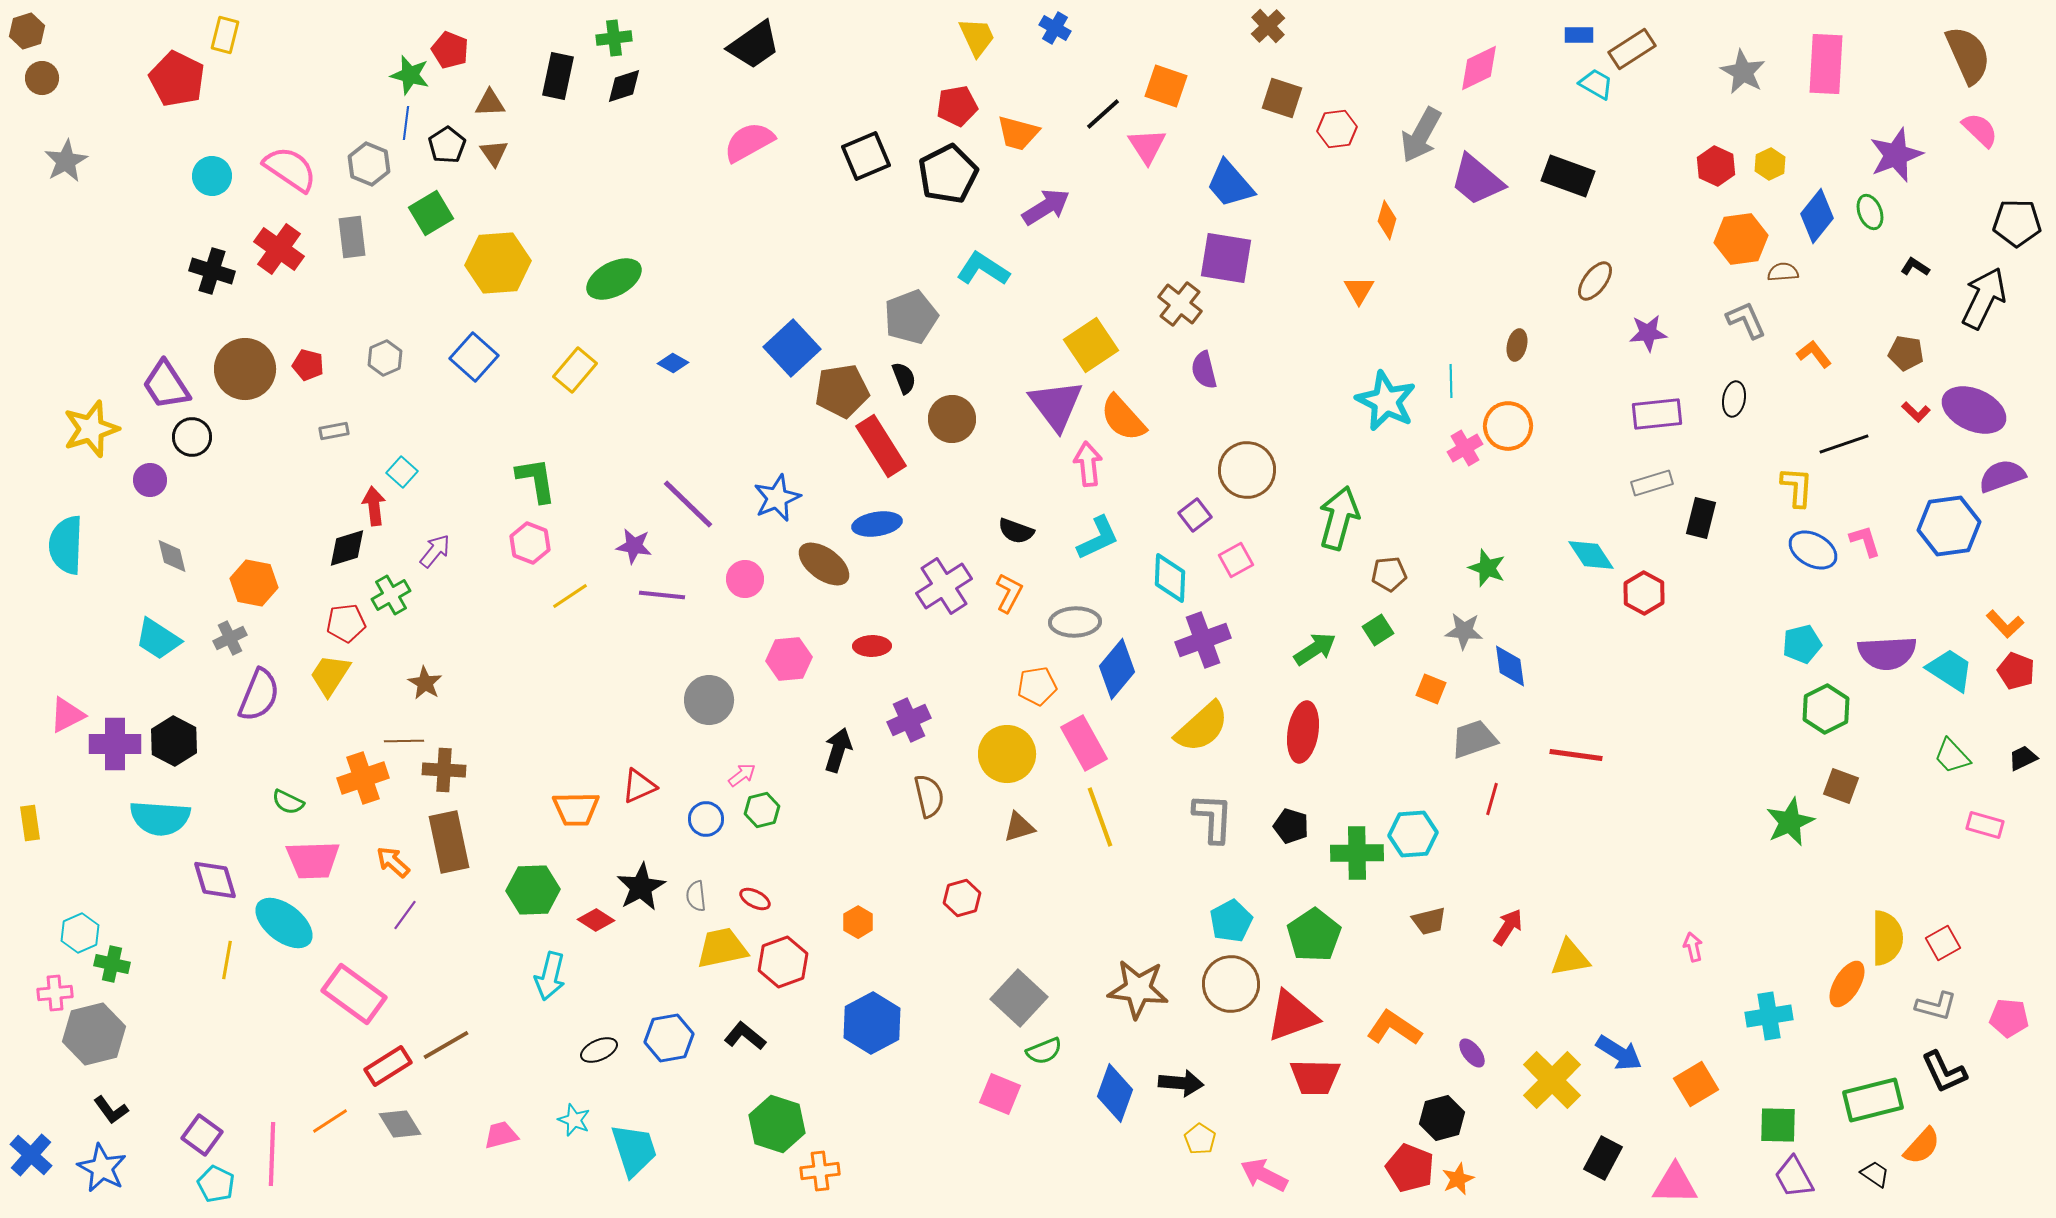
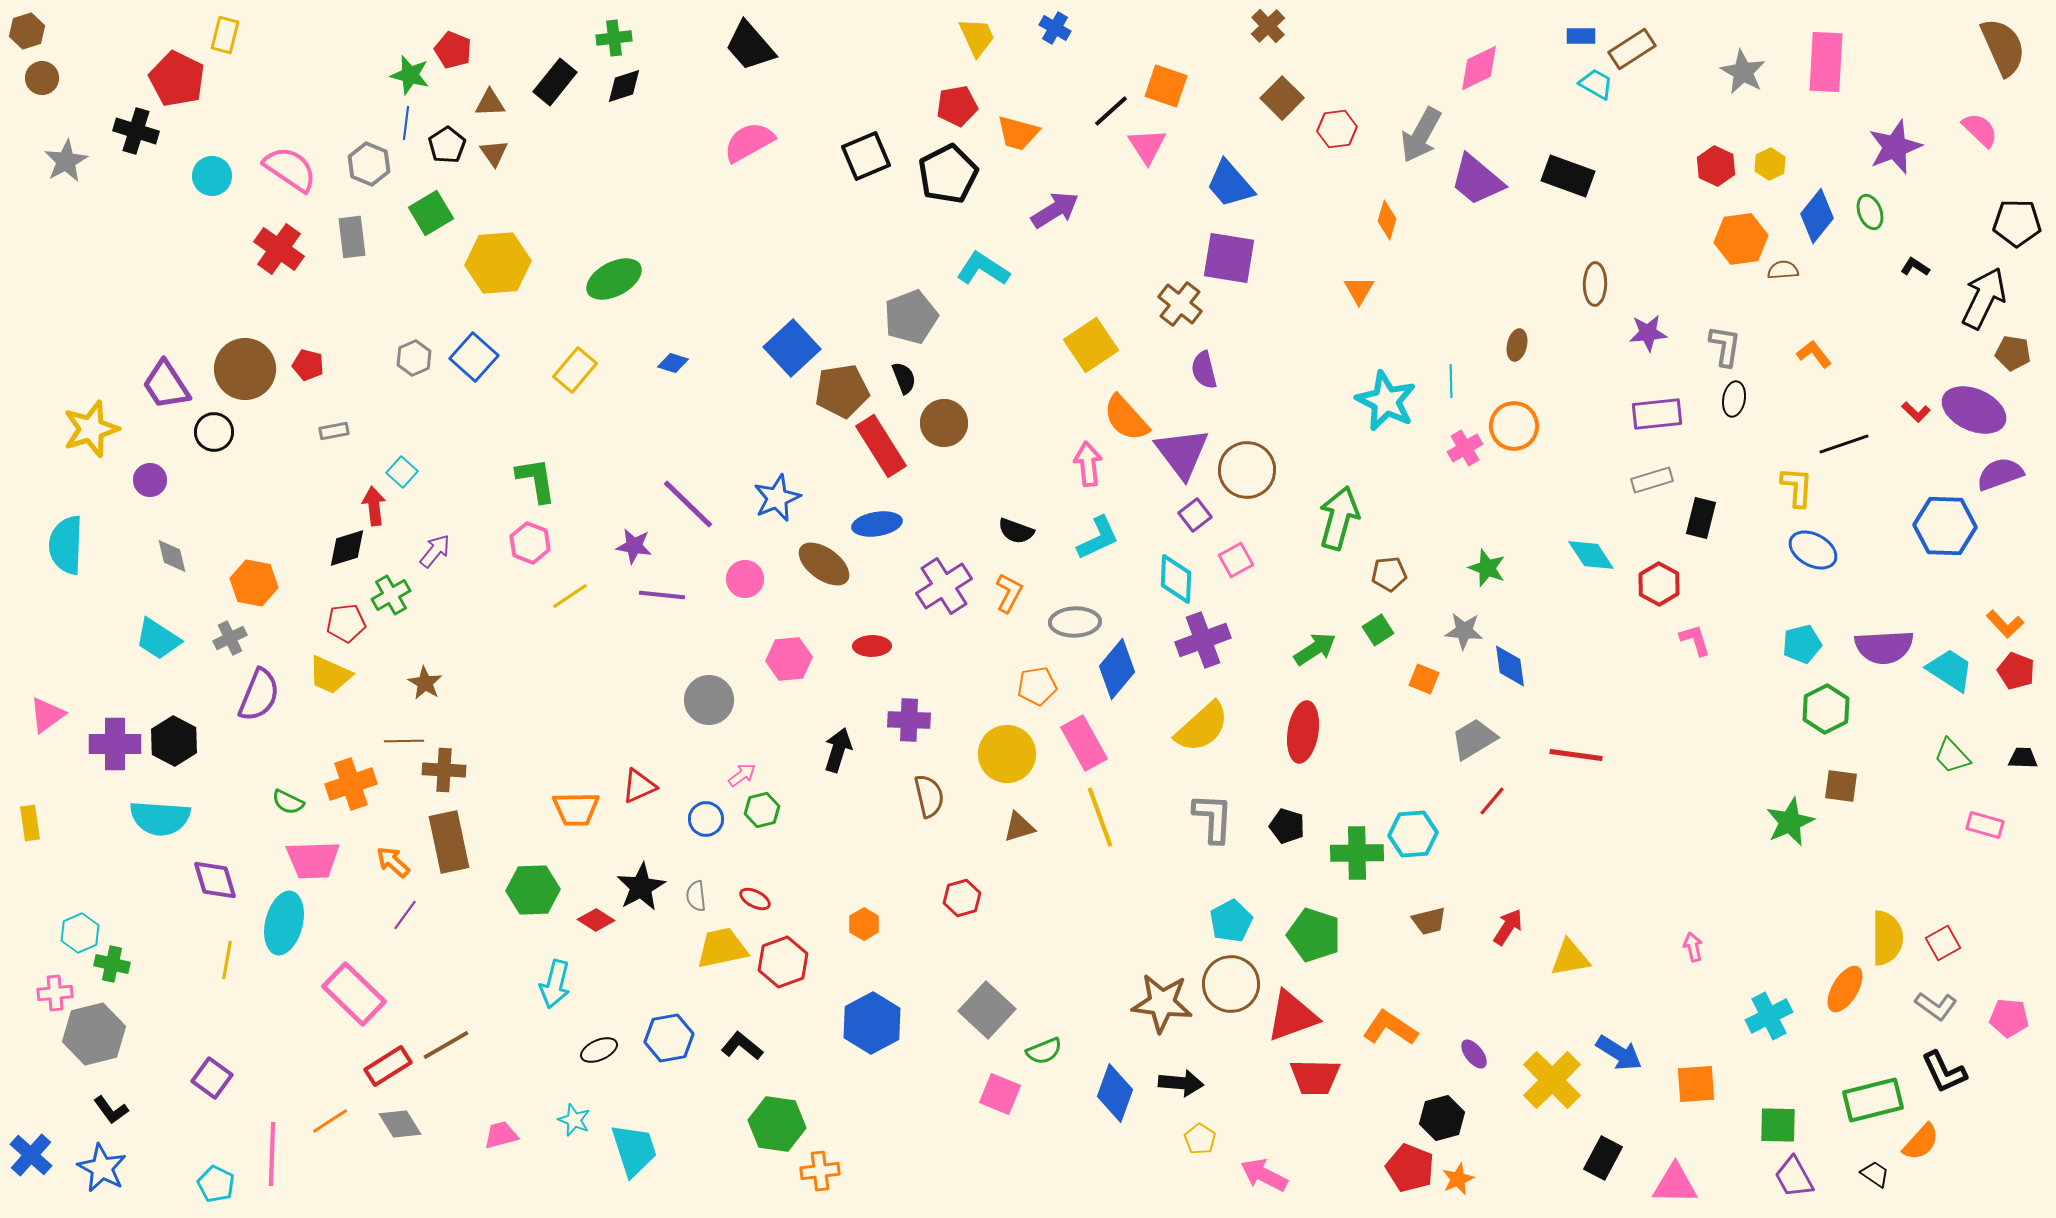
blue rectangle at (1579, 35): moved 2 px right, 1 px down
black trapezoid at (754, 45): moved 4 px left, 1 px down; rotated 84 degrees clockwise
red pentagon at (450, 50): moved 3 px right
brown semicircle at (1968, 55): moved 35 px right, 8 px up
pink rectangle at (1826, 64): moved 2 px up
black rectangle at (558, 76): moved 3 px left, 6 px down; rotated 27 degrees clockwise
brown square at (1282, 98): rotated 27 degrees clockwise
black line at (1103, 114): moved 8 px right, 3 px up
purple star at (1896, 155): moved 1 px left, 8 px up
purple arrow at (1046, 207): moved 9 px right, 3 px down
purple square at (1226, 258): moved 3 px right
black cross at (212, 271): moved 76 px left, 140 px up
brown semicircle at (1783, 272): moved 2 px up
brown ellipse at (1595, 281): moved 3 px down; rotated 36 degrees counterclockwise
gray L-shape at (1746, 320): moved 21 px left, 26 px down; rotated 33 degrees clockwise
brown pentagon at (1906, 353): moved 107 px right
gray hexagon at (385, 358): moved 29 px right
blue diamond at (673, 363): rotated 12 degrees counterclockwise
purple triangle at (1056, 405): moved 126 px right, 48 px down
orange semicircle at (1123, 418): moved 3 px right
brown circle at (952, 419): moved 8 px left, 4 px down
orange circle at (1508, 426): moved 6 px right
black circle at (192, 437): moved 22 px right, 5 px up
purple semicircle at (2002, 476): moved 2 px left, 2 px up
gray rectangle at (1652, 483): moved 3 px up
blue hexagon at (1949, 526): moved 4 px left; rotated 10 degrees clockwise
pink L-shape at (1865, 541): moved 170 px left, 99 px down
cyan diamond at (1170, 578): moved 6 px right, 1 px down
red hexagon at (1644, 593): moved 15 px right, 9 px up
purple semicircle at (1887, 653): moved 3 px left, 6 px up
yellow trapezoid at (330, 675): rotated 99 degrees counterclockwise
orange square at (1431, 689): moved 7 px left, 10 px up
pink triangle at (67, 715): moved 20 px left; rotated 9 degrees counterclockwise
purple cross at (909, 720): rotated 27 degrees clockwise
gray trapezoid at (1474, 739): rotated 12 degrees counterclockwise
black trapezoid at (2023, 758): rotated 28 degrees clockwise
orange cross at (363, 778): moved 12 px left, 6 px down
brown square at (1841, 786): rotated 12 degrees counterclockwise
red line at (1492, 799): moved 2 px down; rotated 24 degrees clockwise
black pentagon at (1291, 826): moved 4 px left
orange hexagon at (858, 922): moved 6 px right, 2 px down
cyan ellipse at (284, 923): rotated 66 degrees clockwise
green pentagon at (1314, 935): rotated 20 degrees counterclockwise
cyan arrow at (550, 976): moved 5 px right, 8 px down
orange ellipse at (1847, 984): moved 2 px left, 5 px down
brown star at (1138, 989): moved 24 px right, 14 px down
pink rectangle at (354, 994): rotated 8 degrees clockwise
gray square at (1019, 998): moved 32 px left, 12 px down
gray L-shape at (1936, 1006): rotated 21 degrees clockwise
cyan cross at (1769, 1016): rotated 18 degrees counterclockwise
orange L-shape at (1394, 1028): moved 4 px left
black L-shape at (745, 1036): moved 3 px left, 10 px down
purple ellipse at (1472, 1053): moved 2 px right, 1 px down
orange square at (1696, 1084): rotated 27 degrees clockwise
green hexagon at (777, 1124): rotated 10 degrees counterclockwise
purple square at (202, 1135): moved 10 px right, 57 px up
orange semicircle at (1922, 1146): moved 1 px left, 4 px up
